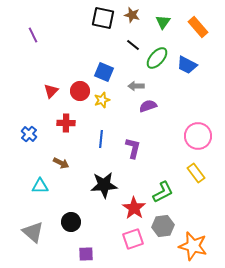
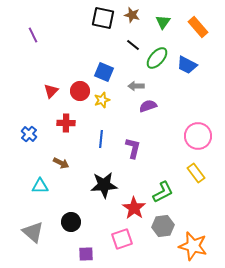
pink square: moved 11 px left
